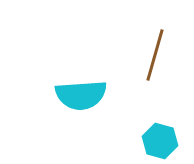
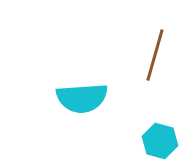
cyan semicircle: moved 1 px right, 3 px down
